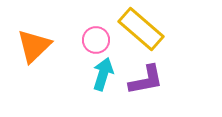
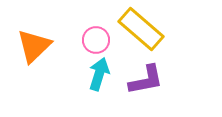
cyan arrow: moved 4 px left
